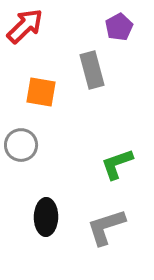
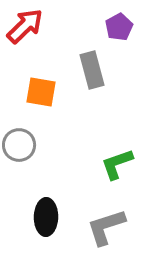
gray circle: moved 2 px left
